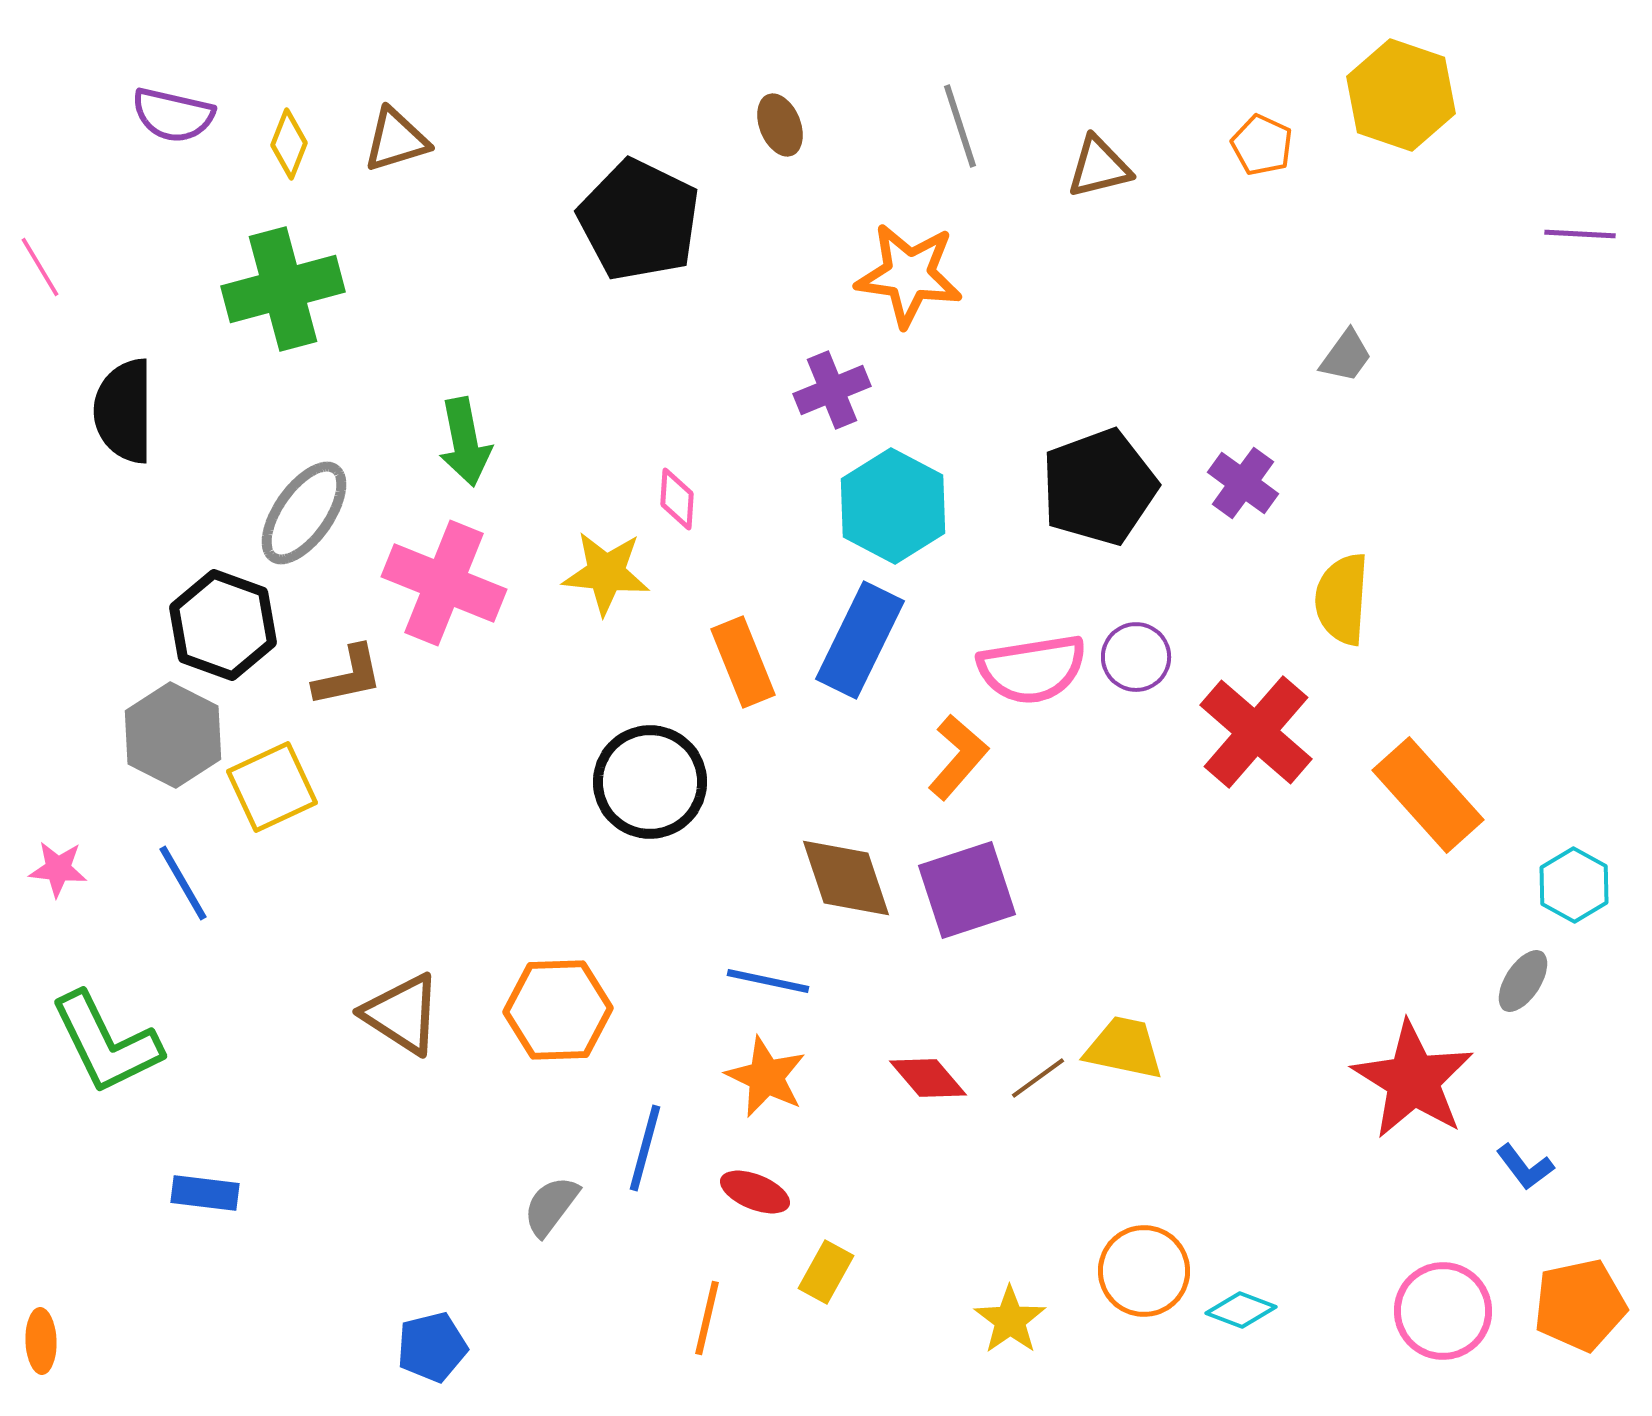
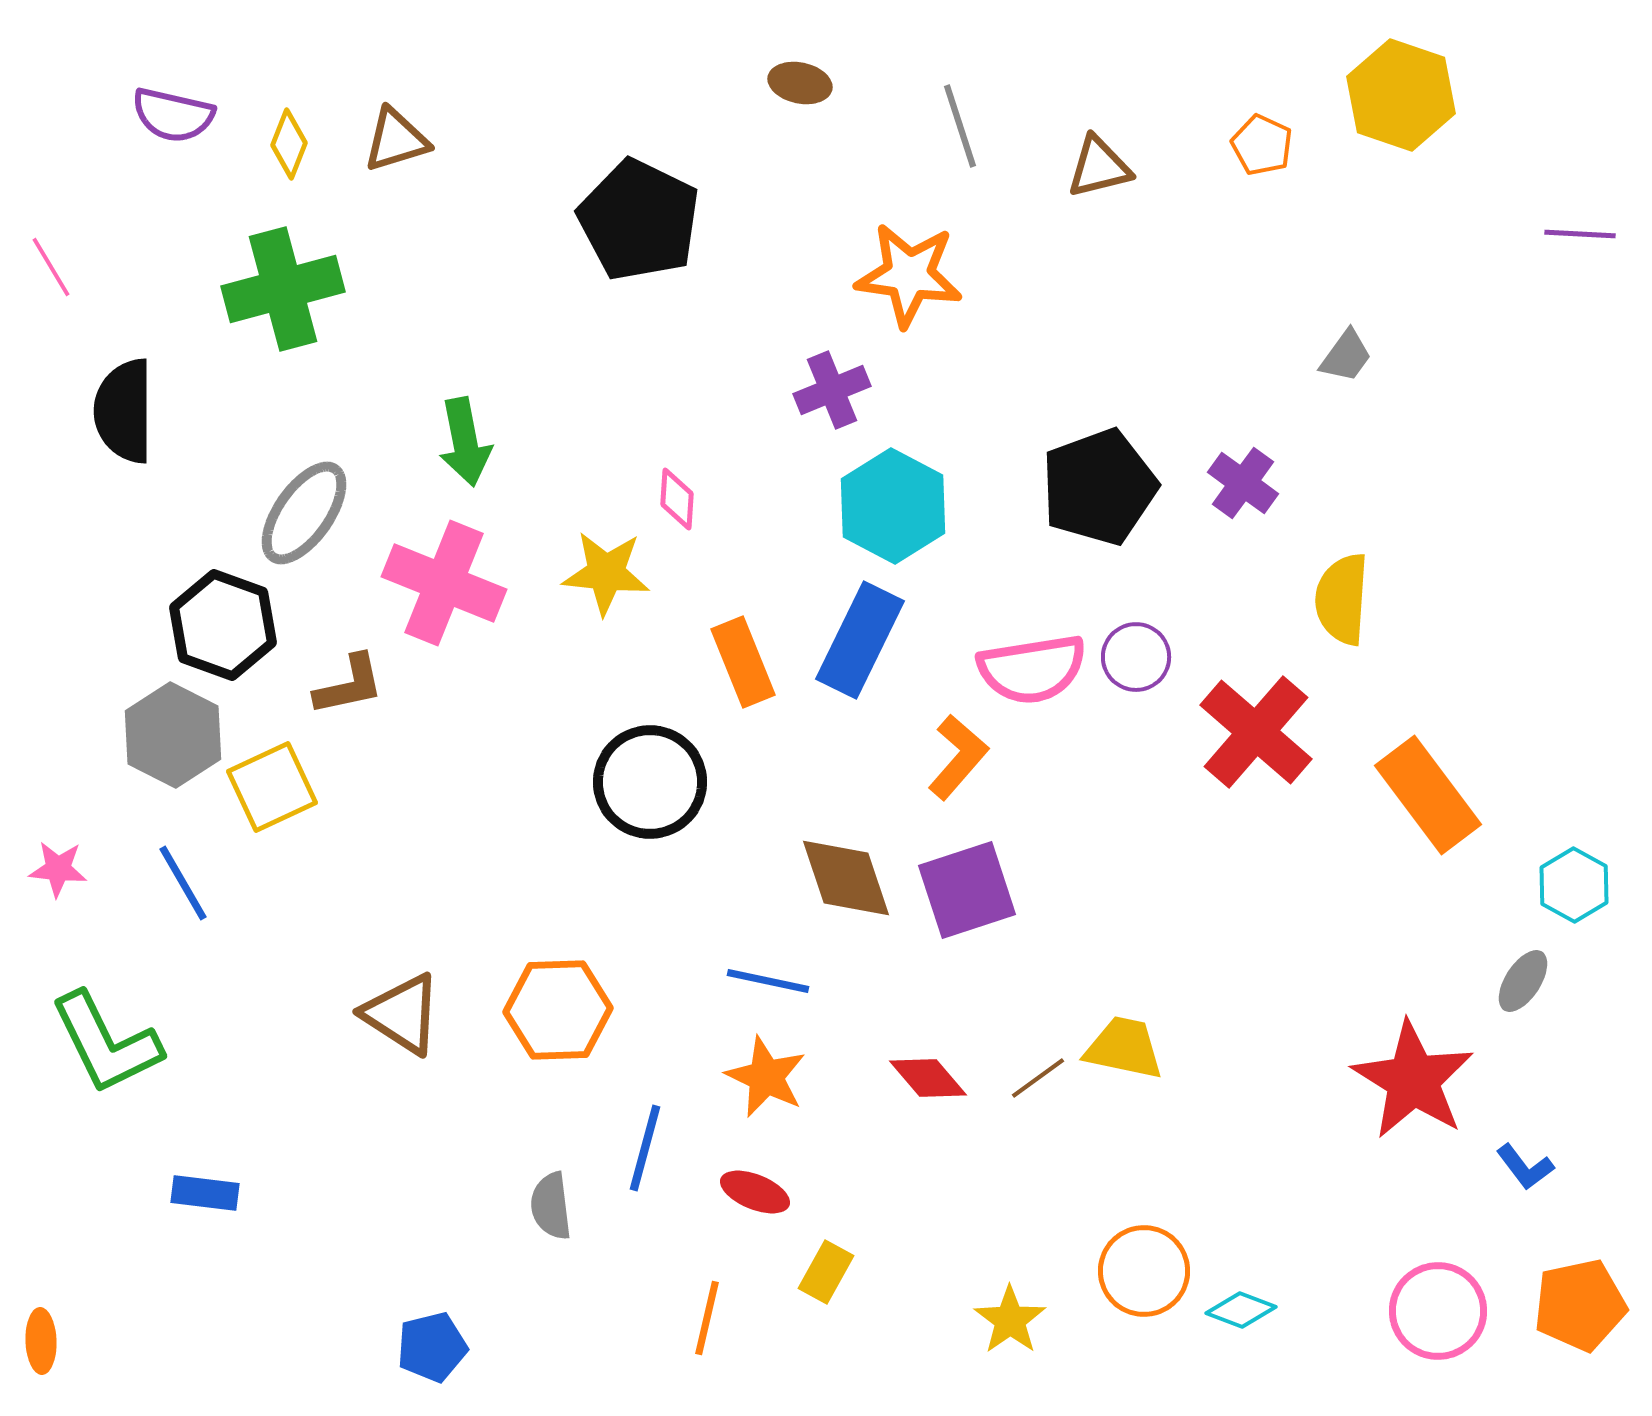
brown ellipse at (780, 125): moved 20 px right, 42 px up; rotated 56 degrees counterclockwise
pink line at (40, 267): moved 11 px right
brown L-shape at (348, 676): moved 1 px right, 9 px down
orange rectangle at (1428, 795): rotated 5 degrees clockwise
gray semicircle at (551, 1206): rotated 44 degrees counterclockwise
pink circle at (1443, 1311): moved 5 px left
